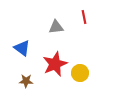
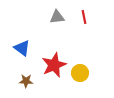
gray triangle: moved 1 px right, 10 px up
red star: moved 1 px left, 1 px down
